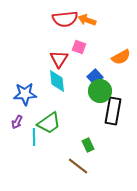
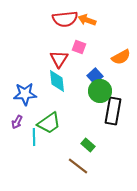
blue square: moved 1 px up
green rectangle: rotated 24 degrees counterclockwise
